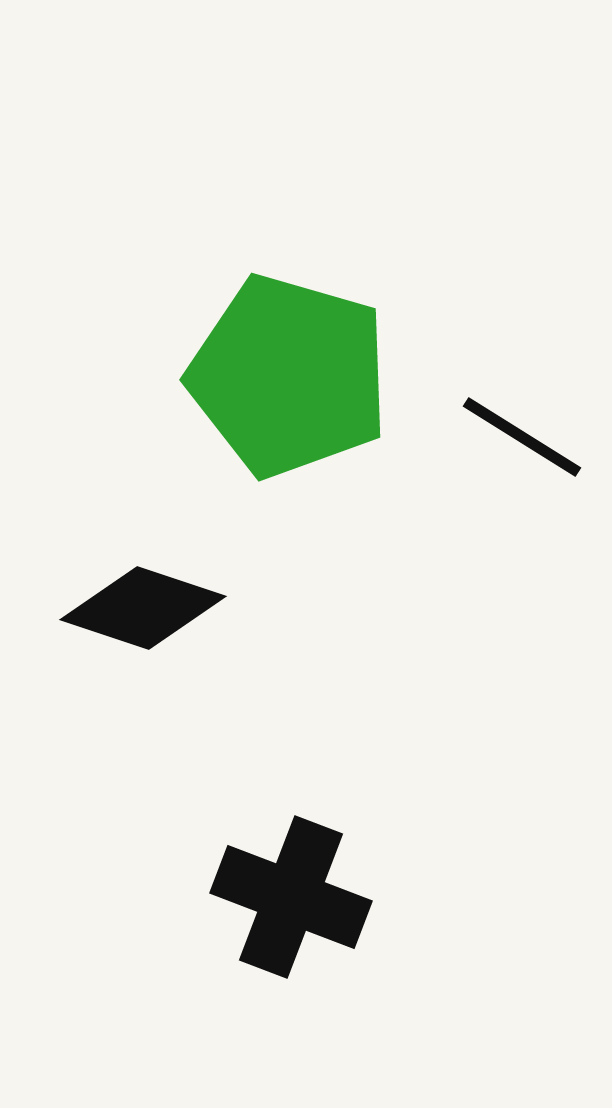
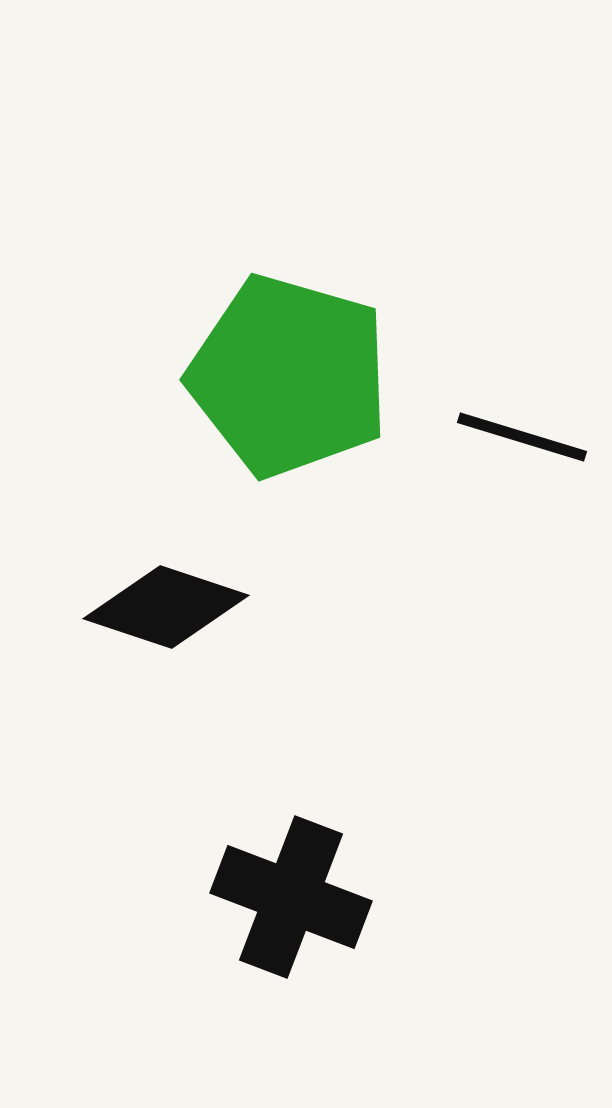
black line: rotated 15 degrees counterclockwise
black diamond: moved 23 px right, 1 px up
